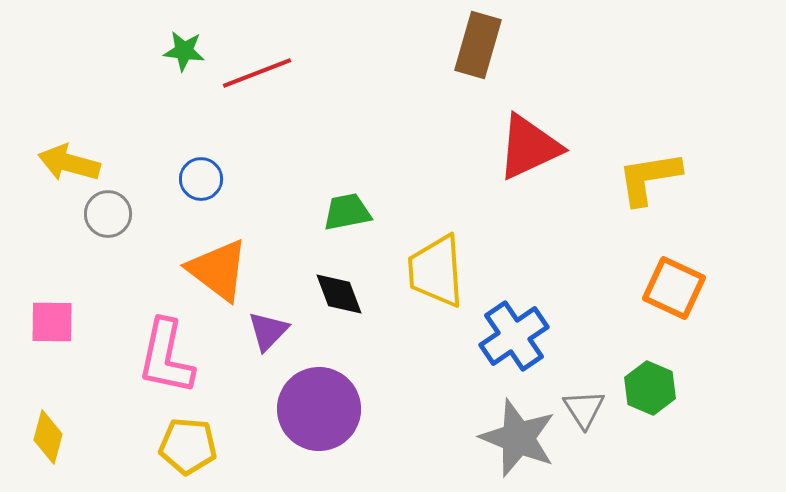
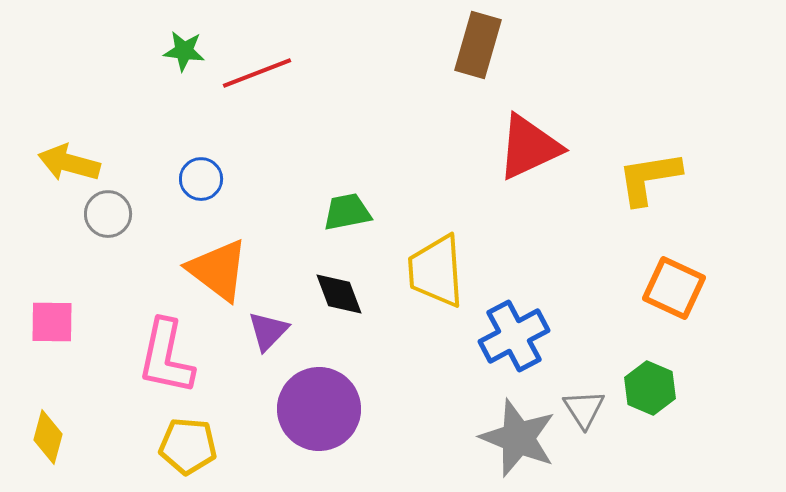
blue cross: rotated 6 degrees clockwise
